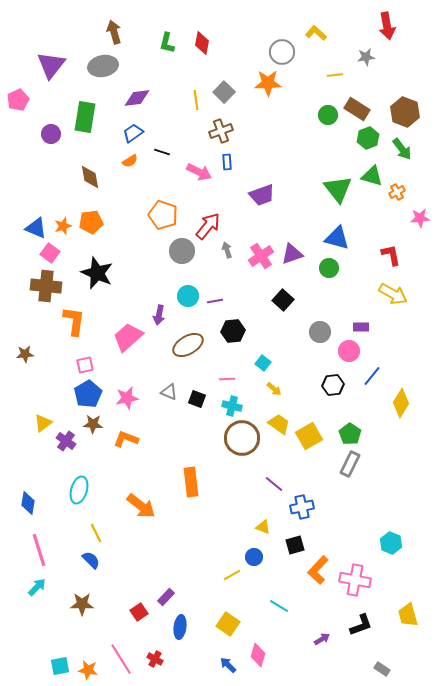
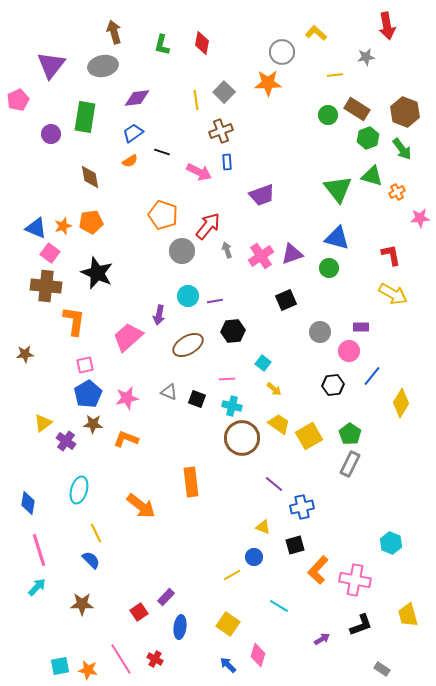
green L-shape at (167, 43): moved 5 px left, 2 px down
black square at (283, 300): moved 3 px right; rotated 25 degrees clockwise
